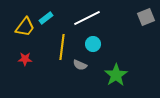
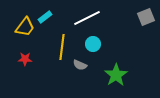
cyan rectangle: moved 1 px left, 1 px up
